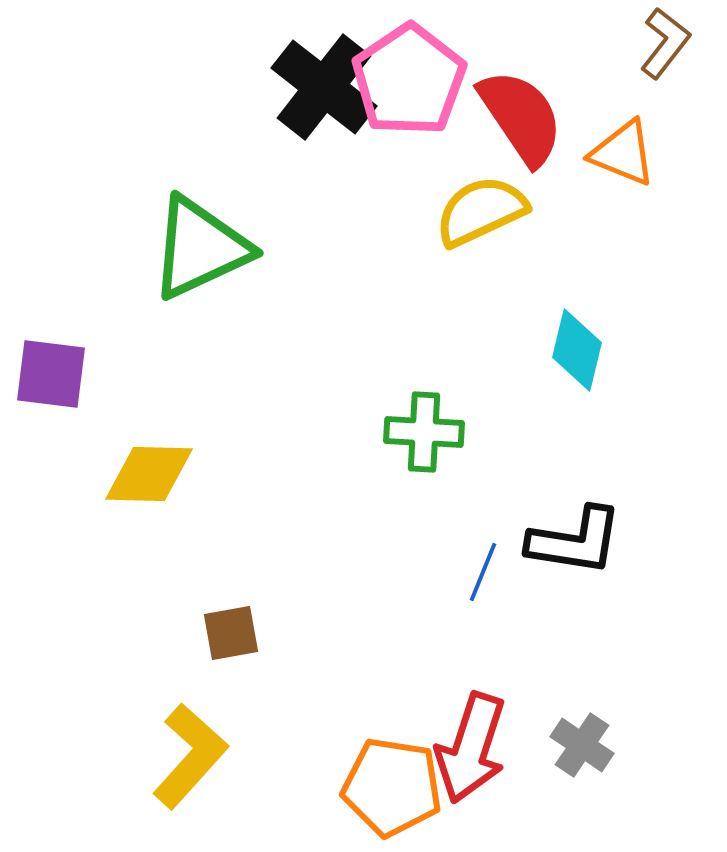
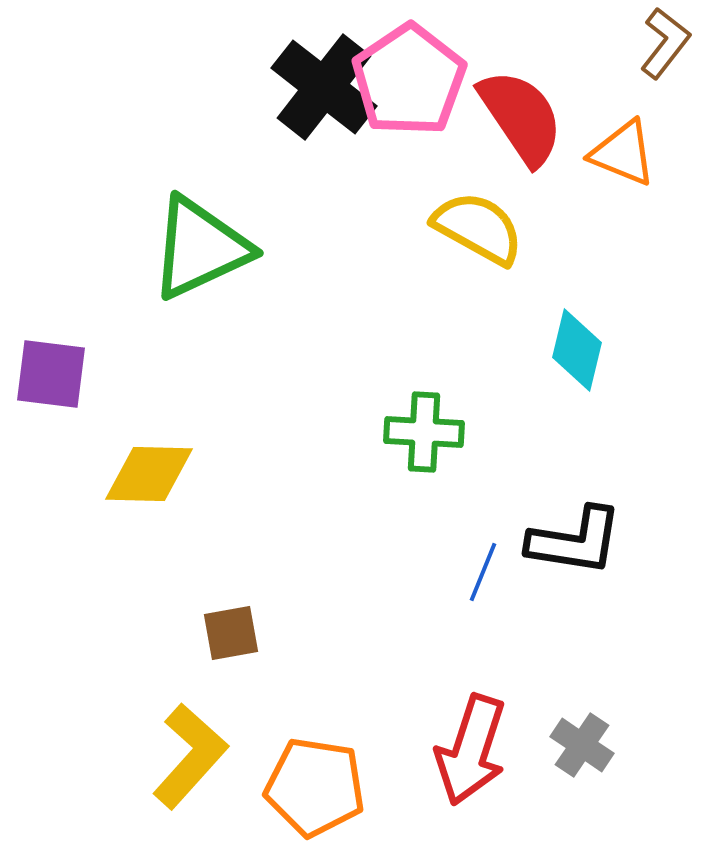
yellow semicircle: moved 3 px left, 17 px down; rotated 54 degrees clockwise
red arrow: moved 2 px down
orange pentagon: moved 77 px left
